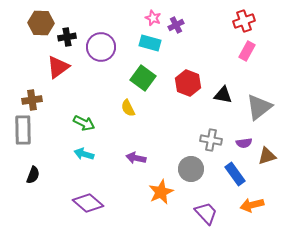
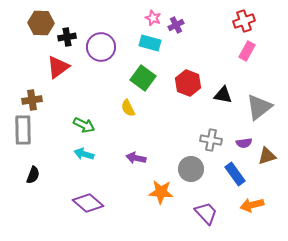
green arrow: moved 2 px down
orange star: rotated 30 degrees clockwise
